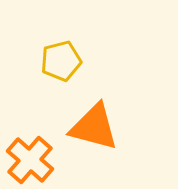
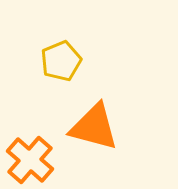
yellow pentagon: rotated 9 degrees counterclockwise
